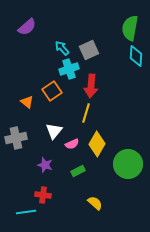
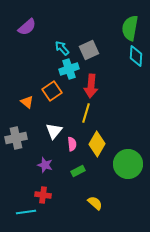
pink semicircle: rotated 72 degrees counterclockwise
